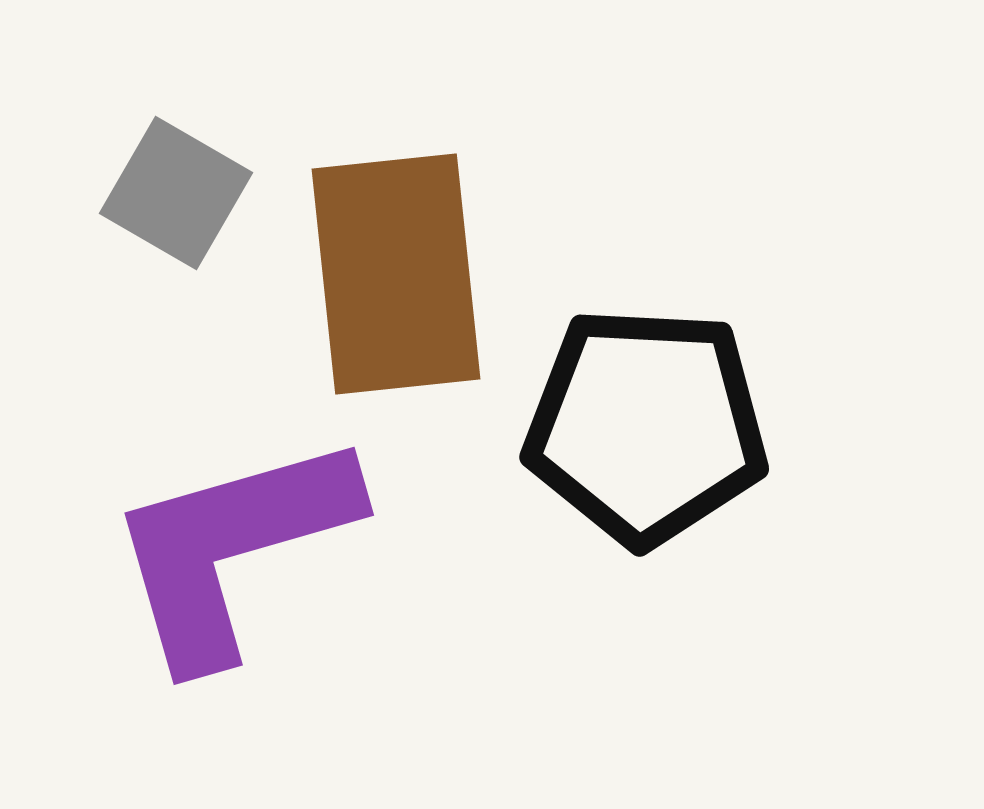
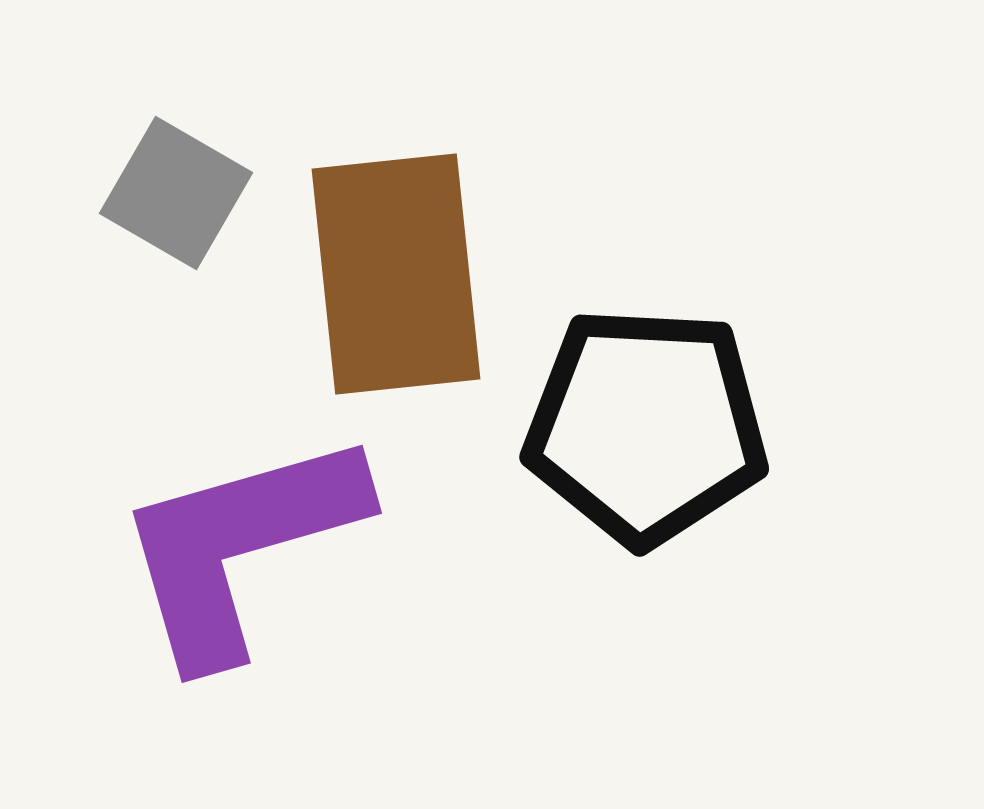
purple L-shape: moved 8 px right, 2 px up
